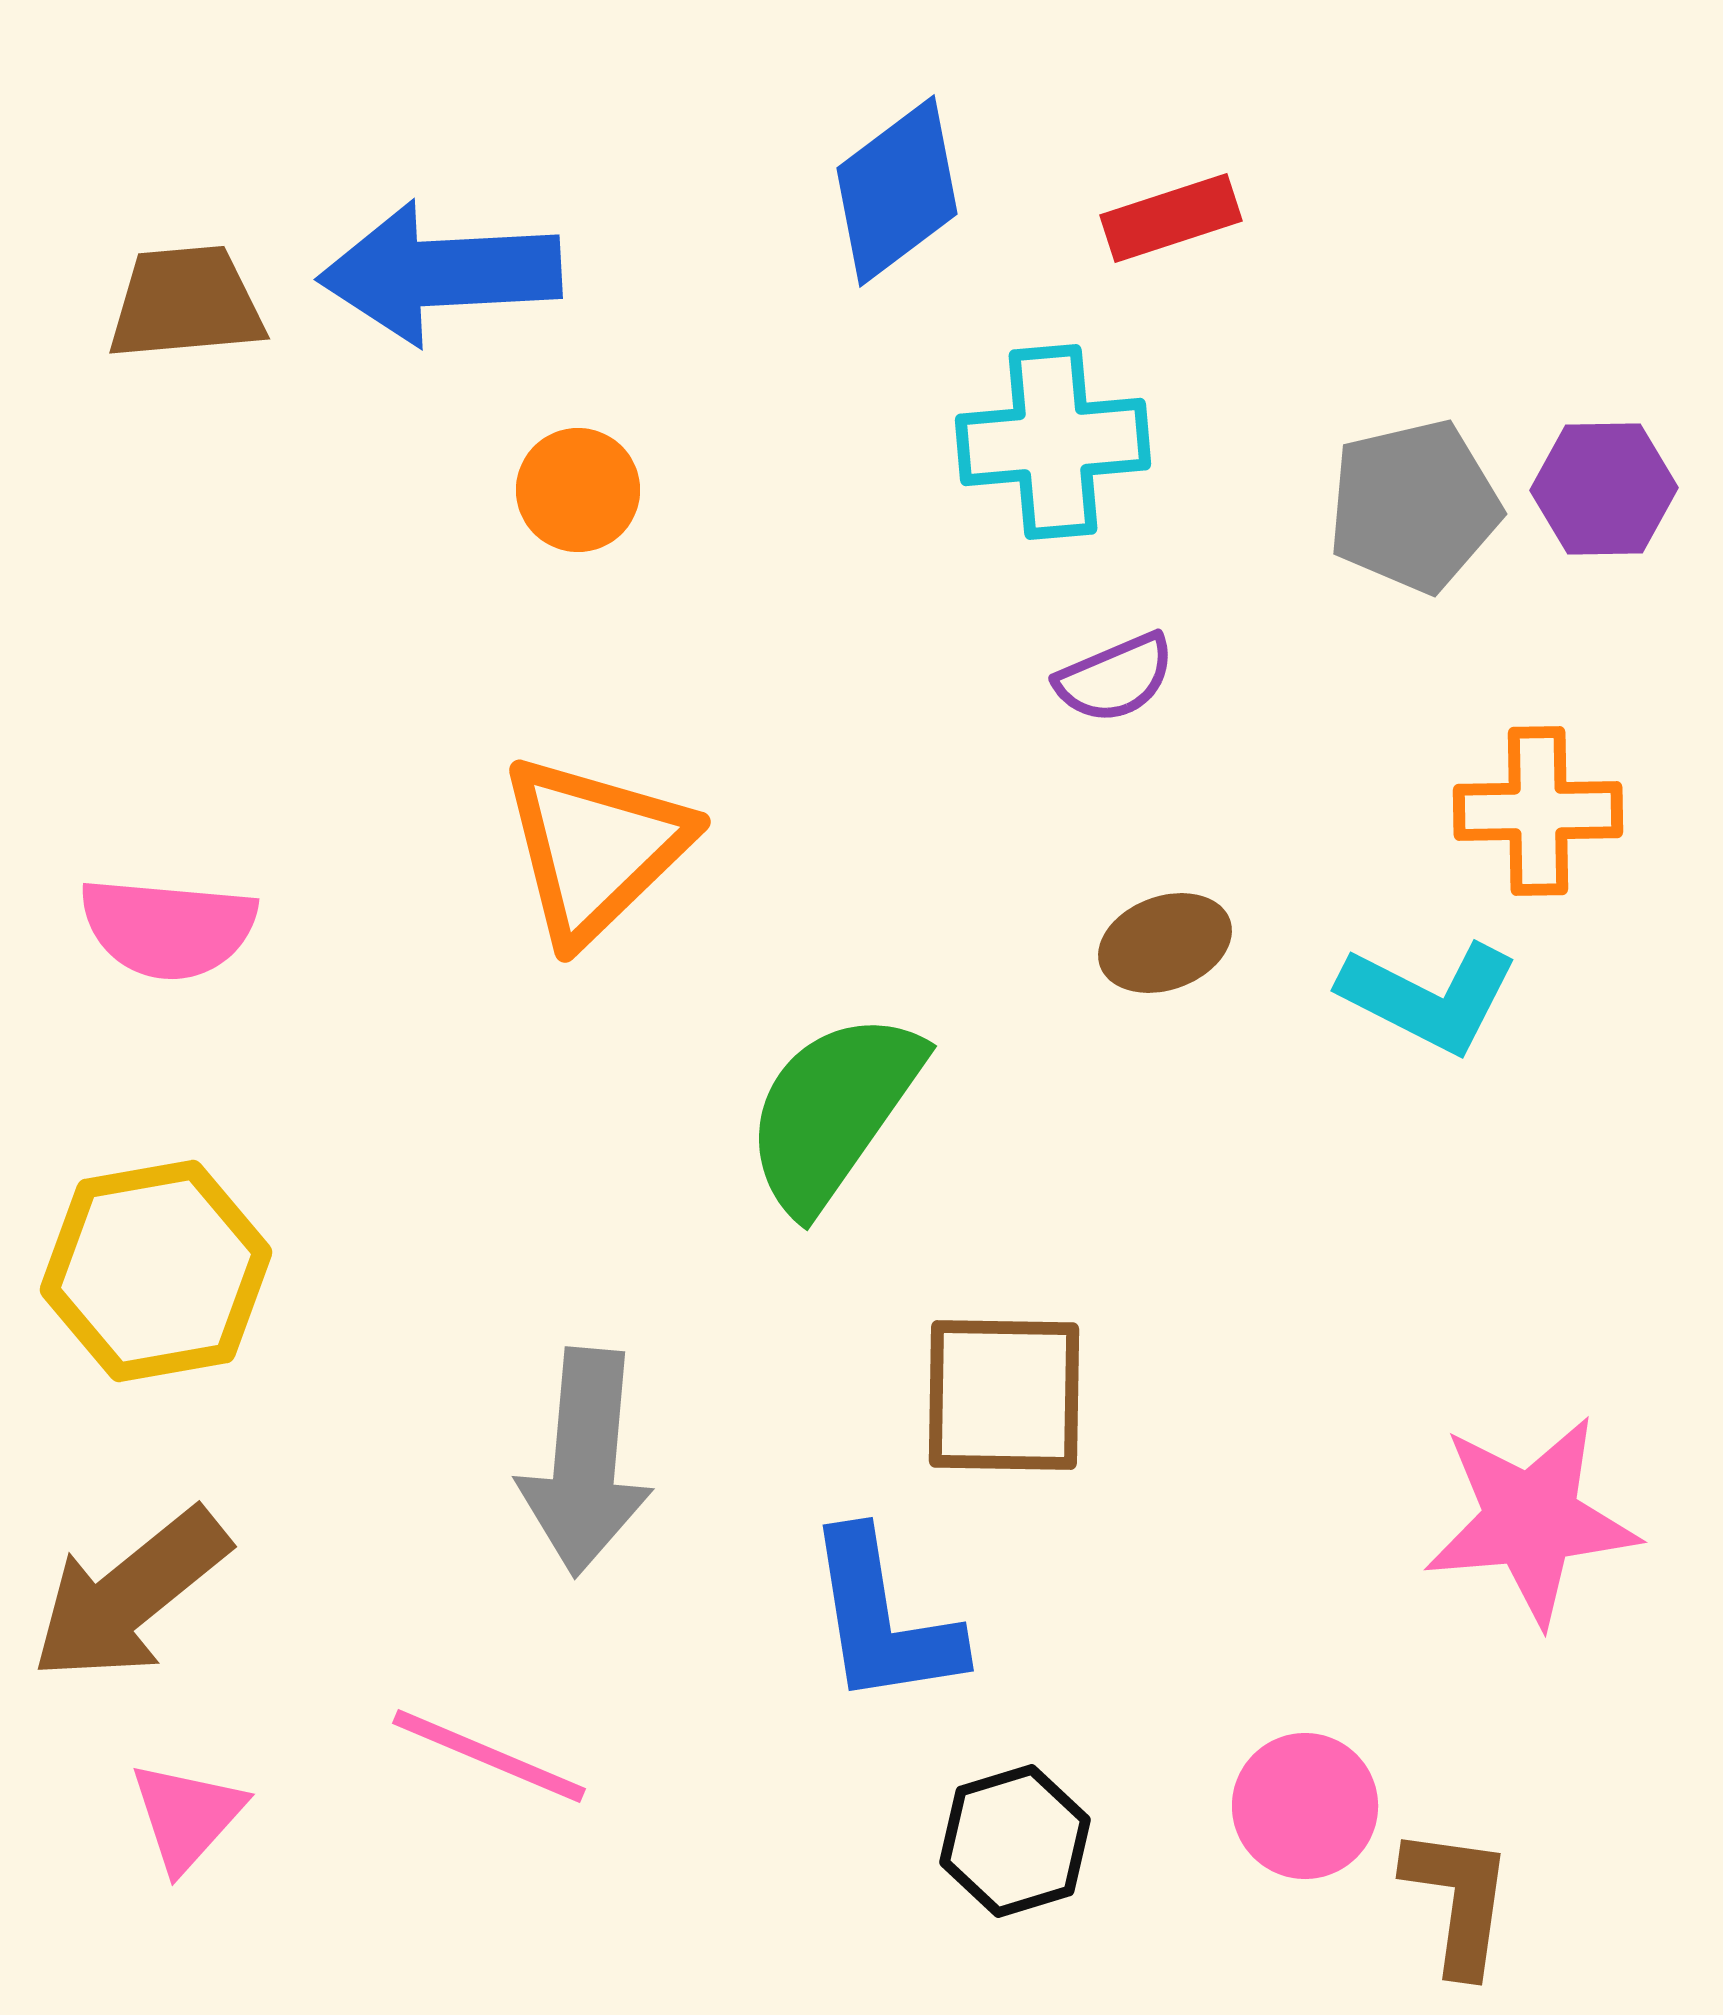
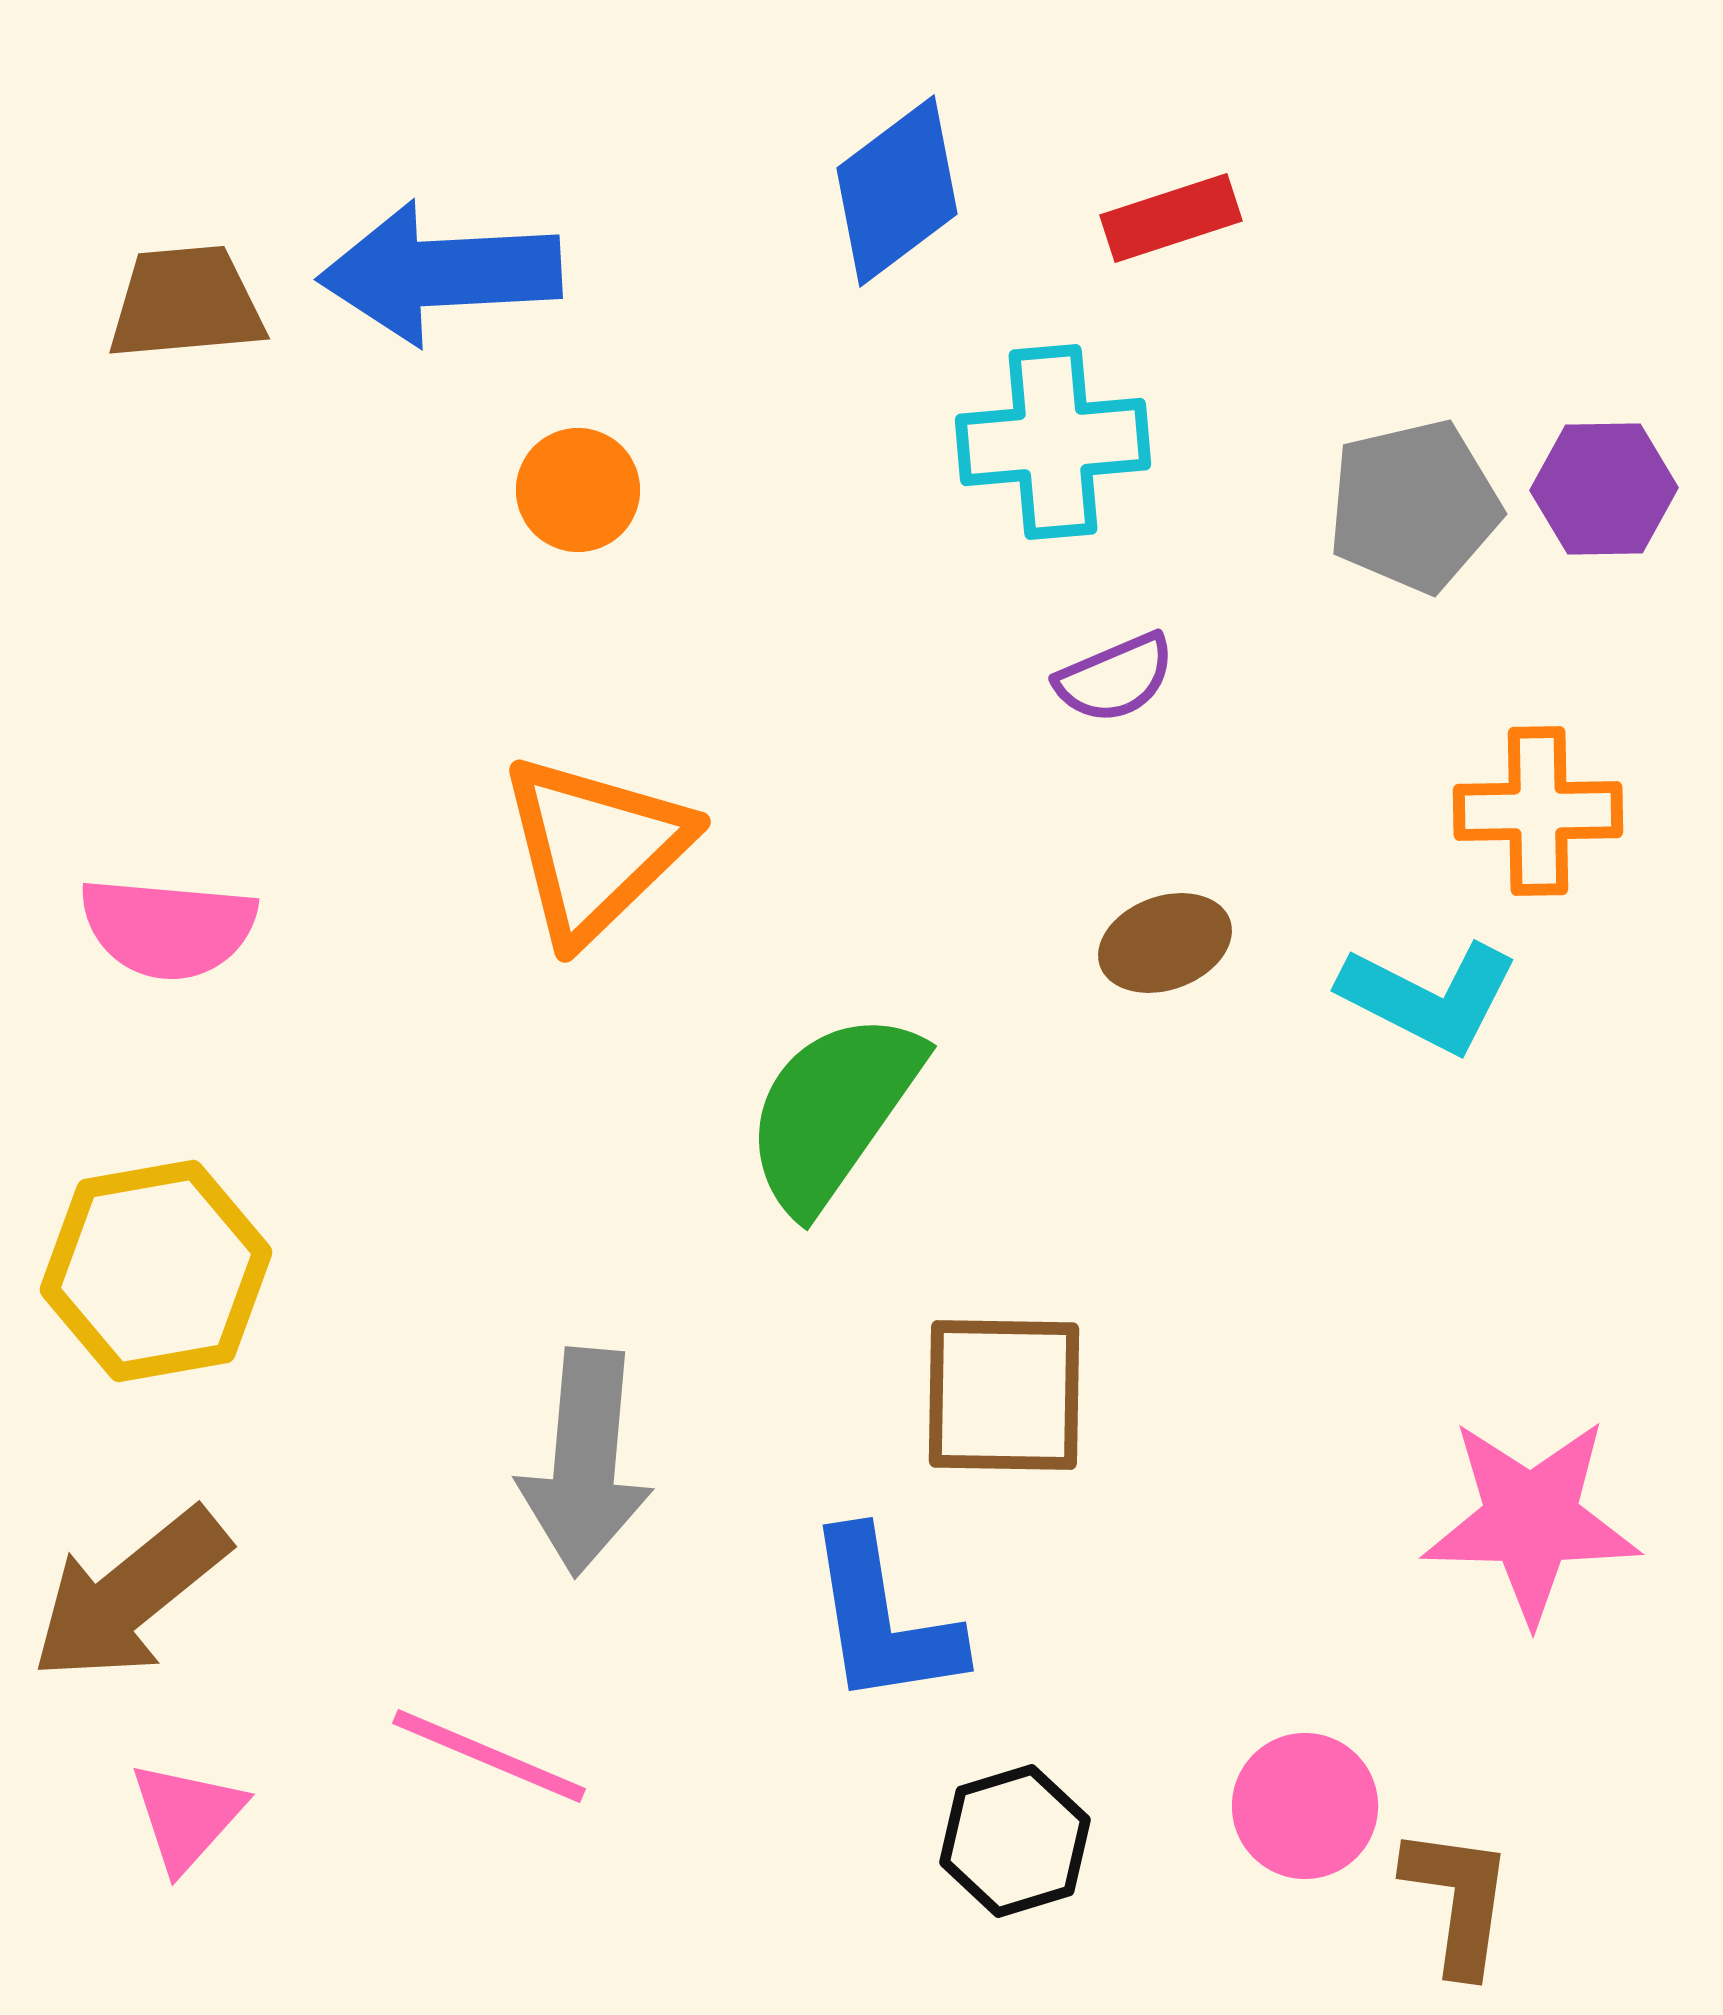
pink star: rotated 6 degrees clockwise
